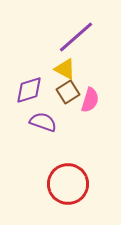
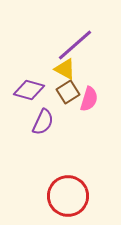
purple line: moved 1 px left, 8 px down
purple diamond: rotated 32 degrees clockwise
pink semicircle: moved 1 px left, 1 px up
purple semicircle: rotated 96 degrees clockwise
red circle: moved 12 px down
